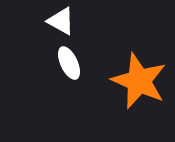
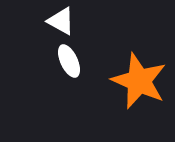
white ellipse: moved 2 px up
